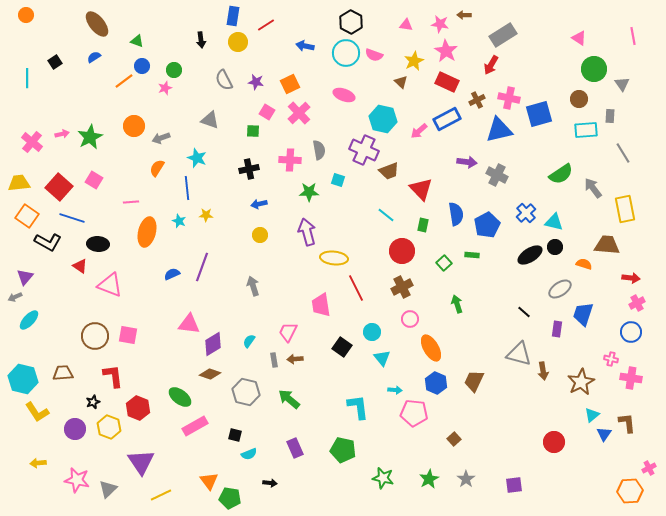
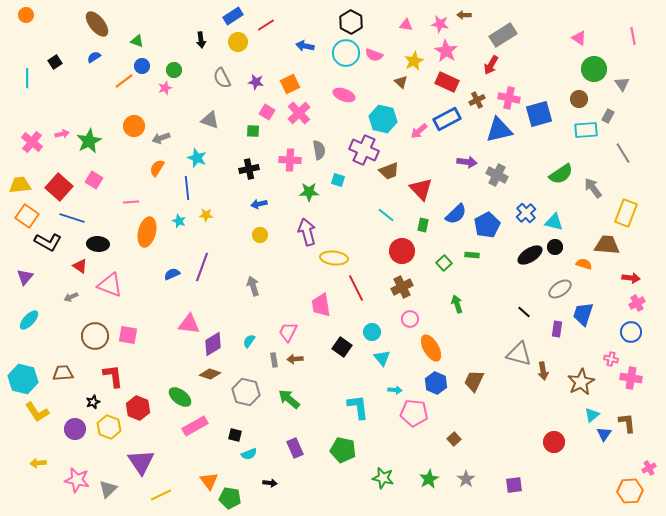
blue rectangle at (233, 16): rotated 48 degrees clockwise
gray semicircle at (224, 80): moved 2 px left, 2 px up
gray rectangle at (610, 116): moved 2 px left; rotated 24 degrees clockwise
green star at (90, 137): moved 1 px left, 4 px down
yellow trapezoid at (19, 183): moved 1 px right, 2 px down
yellow rectangle at (625, 209): moved 1 px right, 4 px down; rotated 32 degrees clockwise
blue semicircle at (456, 214): rotated 55 degrees clockwise
gray arrow at (15, 297): moved 56 px right
